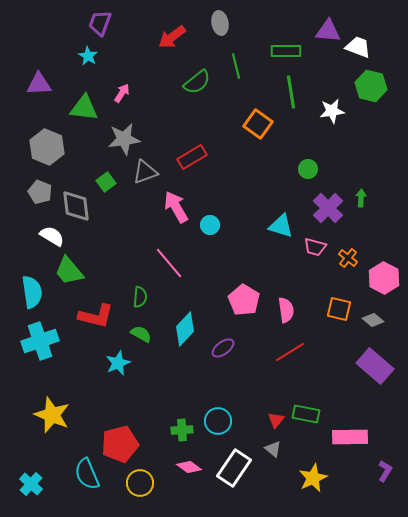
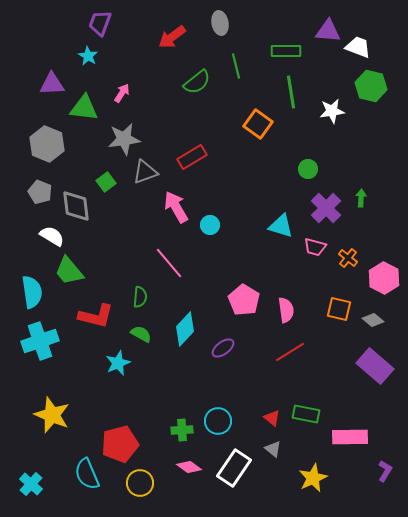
purple triangle at (39, 84): moved 13 px right
gray hexagon at (47, 147): moved 3 px up
purple cross at (328, 208): moved 2 px left
red triangle at (276, 420): moved 4 px left, 2 px up; rotated 30 degrees counterclockwise
